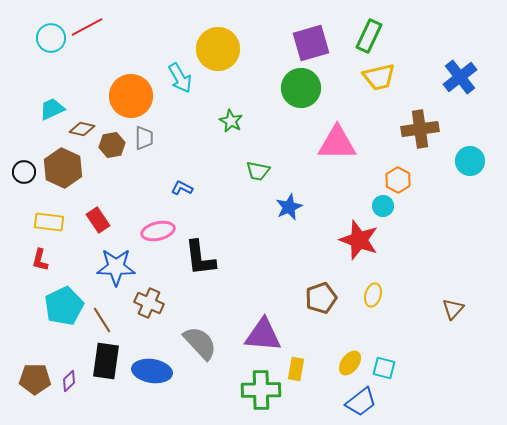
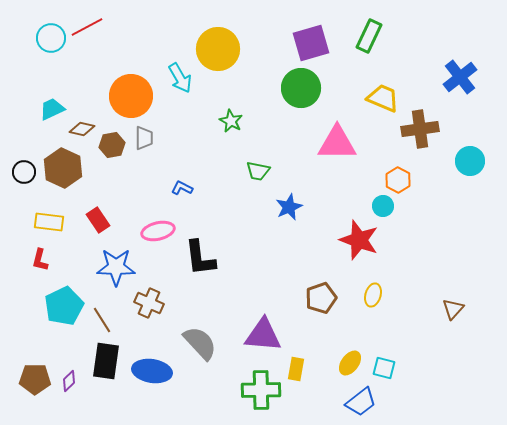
yellow trapezoid at (379, 77): moved 4 px right, 21 px down; rotated 144 degrees counterclockwise
